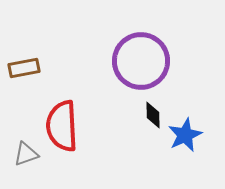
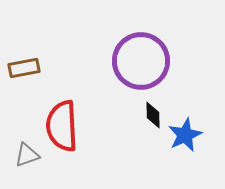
gray triangle: moved 1 px right, 1 px down
